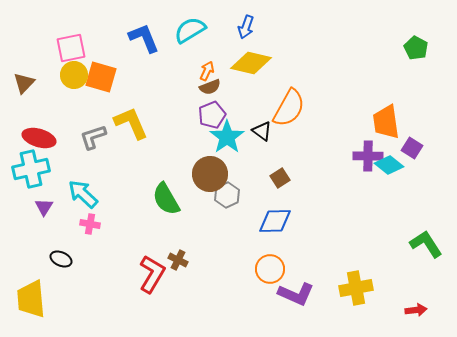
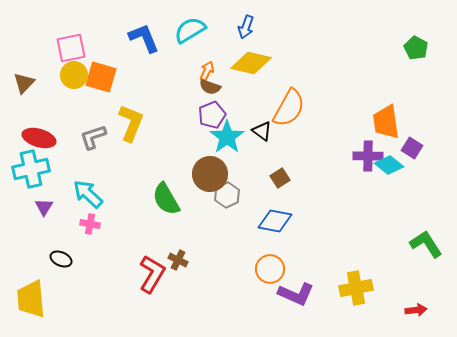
brown semicircle: rotated 40 degrees clockwise
yellow L-shape: rotated 45 degrees clockwise
cyan arrow: moved 5 px right
blue diamond: rotated 12 degrees clockwise
